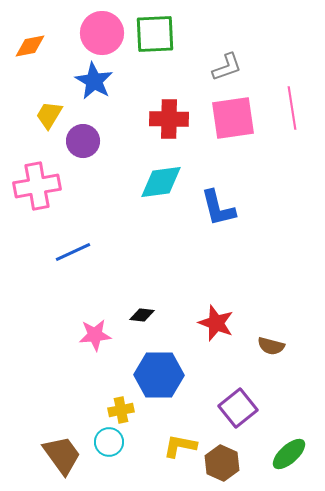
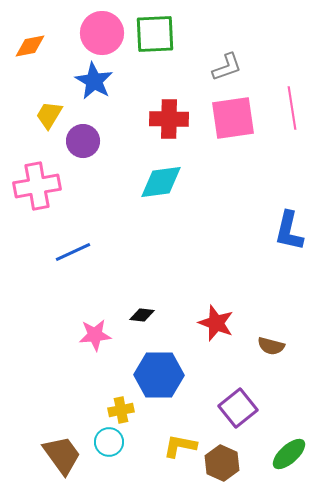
blue L-shape: moved 71 px right, 23 px down; rotated 27 degrees clockwise
